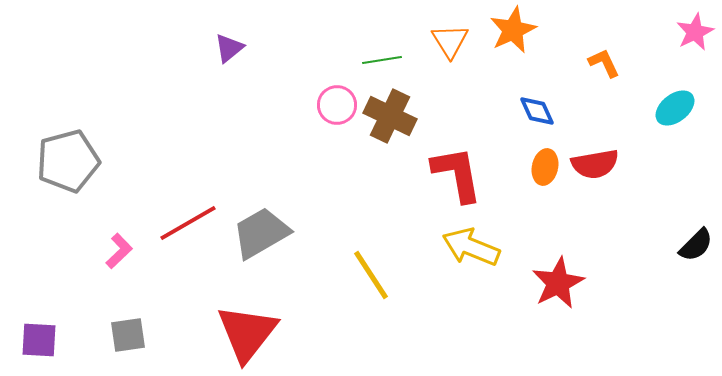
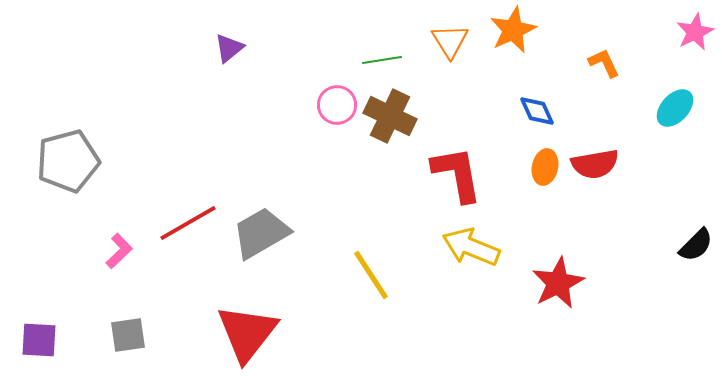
cyan ellipse: rotated 9 degrees counterclockwise
